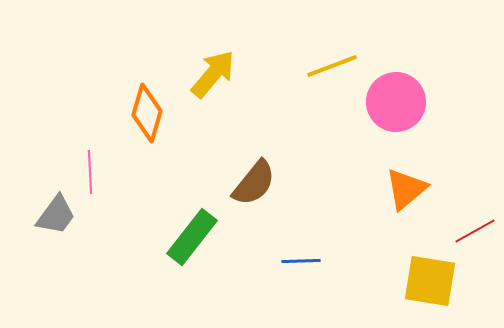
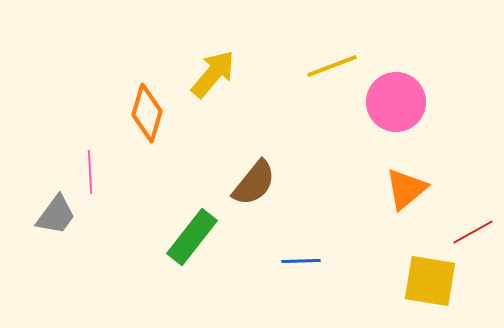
red line: moved 2 px left, 1 px down
